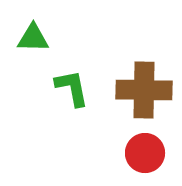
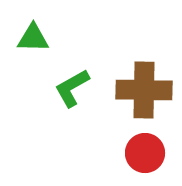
green L-shape: rotated 108 degrees counterclockwise
